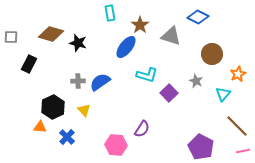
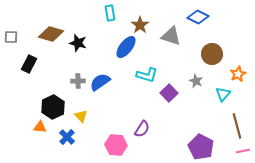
yellow triangle: moved 3 px left, 6 px down
brown line: rotated 30 degrees clockwise
